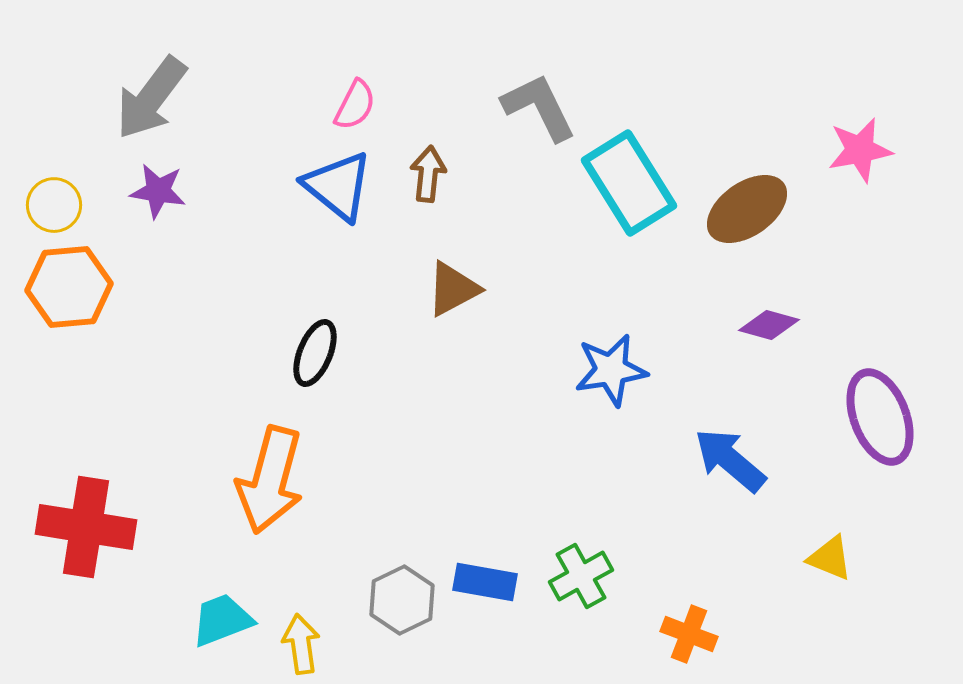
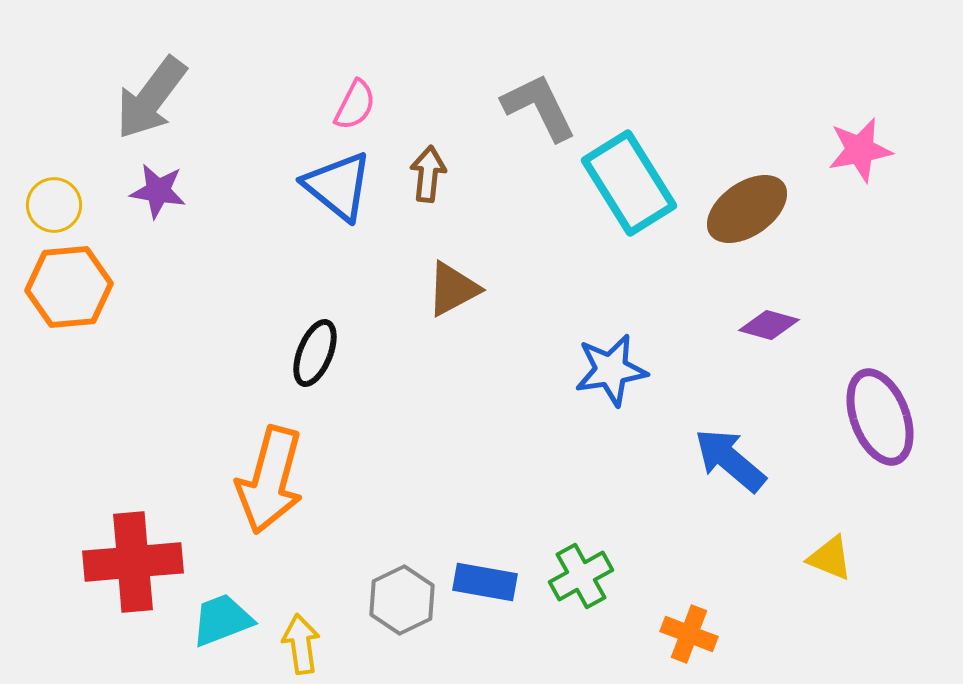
red cross: moved 47 px right, 35 px down; rotated 14 degrees counterclockwise
